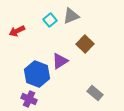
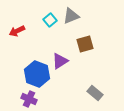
brown square: rotated 30 degrees clockwise
